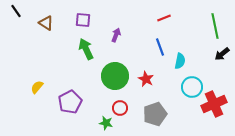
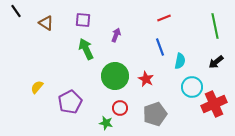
black arrow: moved 6 px left, 8 px down
